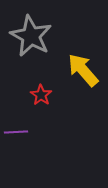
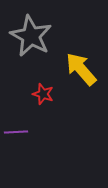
yellow arrow: moved 2 px left, 1 px up
red star: moved 2 px right, 1 px up; rotated 15 degrees counterclockwise
